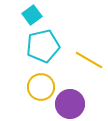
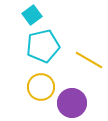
purple circle: moved 2 px right, 1 px up
